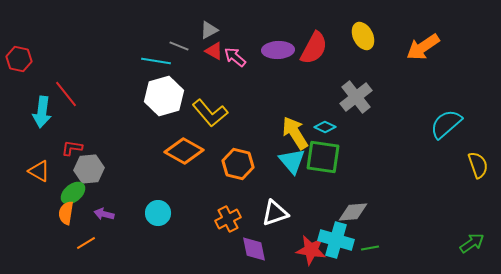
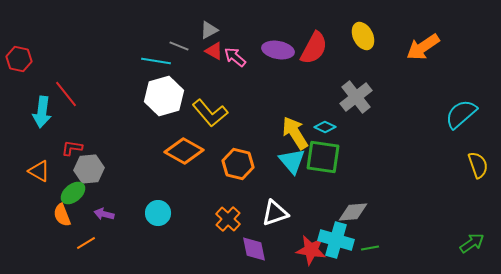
purple ellipse: rotated 12 degrees clockwise
cyan semicircle: moved 15 px right, 10 px up
orange semicircle: moved 4 px left, 2 px down; rotated 30 degrees counterclockwise
orange cross: rotated 20 degrees counterclockwise
